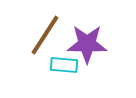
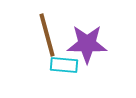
brown line: moved 2 px right; rotated 48 degrees counterclockwise
